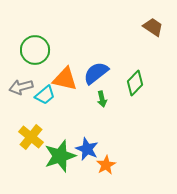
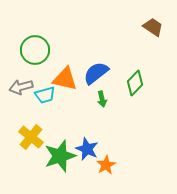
cyan trapezoid: rotated 25 degrees clockwise
